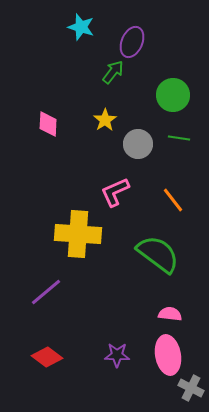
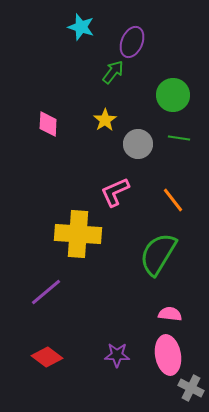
green semicircle: rotated 96 degrees counterclockwise
